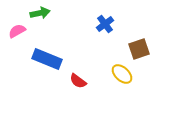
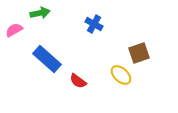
blue cross: moved 11 px left; rotated 24 degrees counterclockwise
pink semicircle: moved 3 px left, 1 px up
brown square: moved 4 px down
blue rectangle: rotated 20 degrees clockwise
yellow ellipse: moved 1 px left, 1 px down
